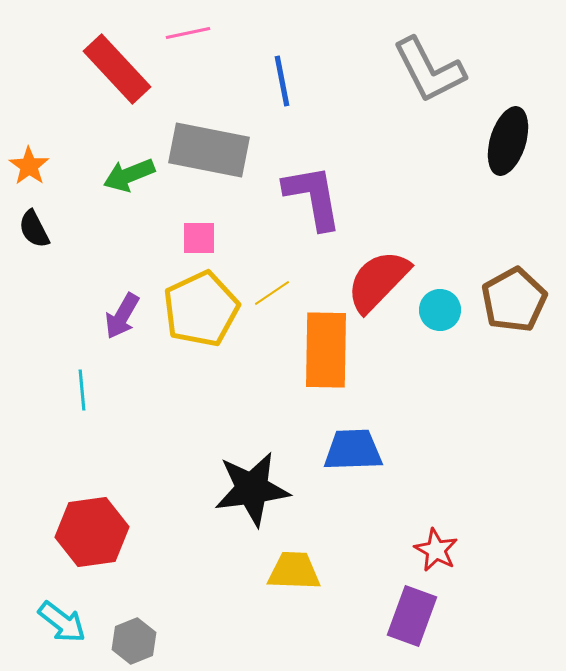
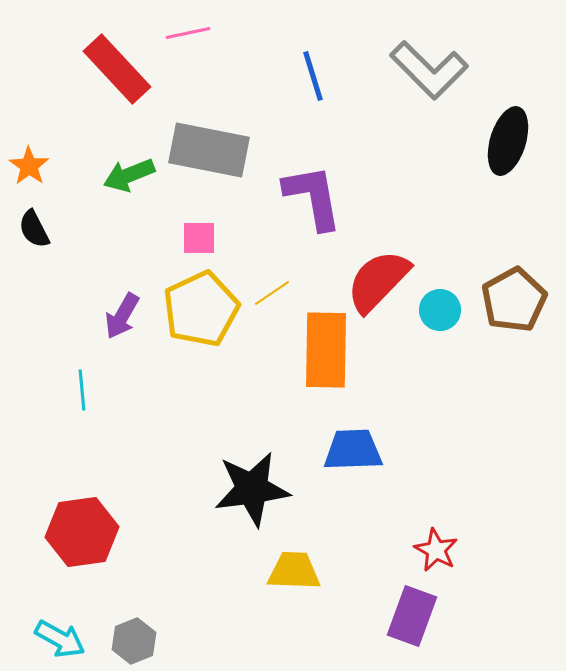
gray L-shape: rotated 18 degrees counterclockwise
blue line: moved 31 px right, 5 px up; rotated 6 degrees counterclockwise
red hexagon: moved 10 px left
cyan arrow: moved 2 px left, 17 px down; rotated 9 degrees counterclockwise
